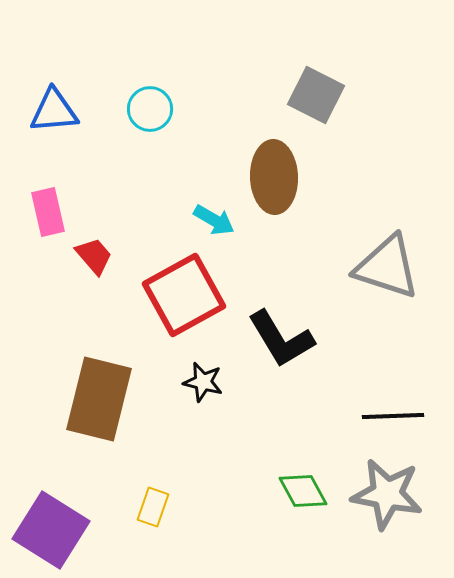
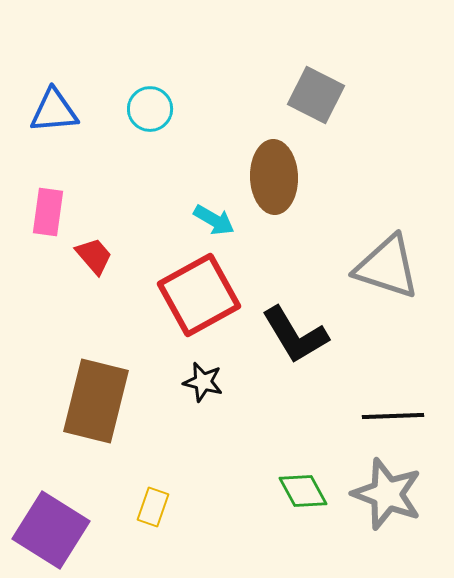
pink rectangle: rotated 21 degrees clockwise
red square: moved 15 px right
black L-shape: moved 14 px right, 4 px up
brown rectangle: moved 3 px left, 2 px down
gray star: rotated 10 degrees clockwise
